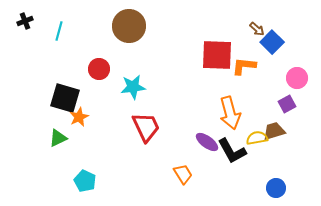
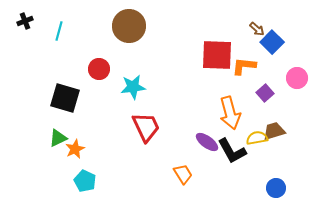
purple square: moved 22 px left, 11 px up; rotated 12 degrees counterclockwise
orange star: moved 4 px left, 32 px down
